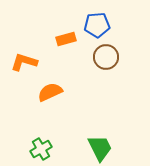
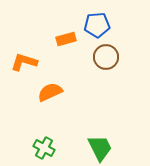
green cross: moved 3 px right, 1 px up; rotated 30 degrees counterclockwise
